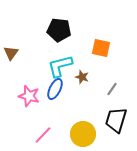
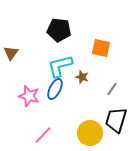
yellow circle: moved 7 px right, 1 px up
